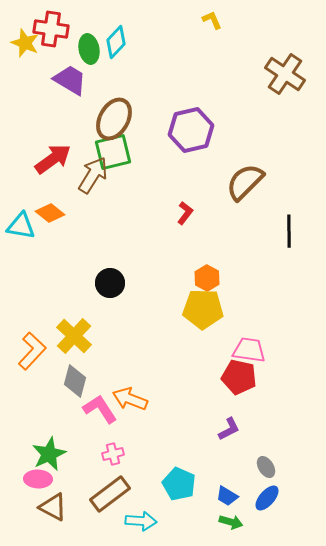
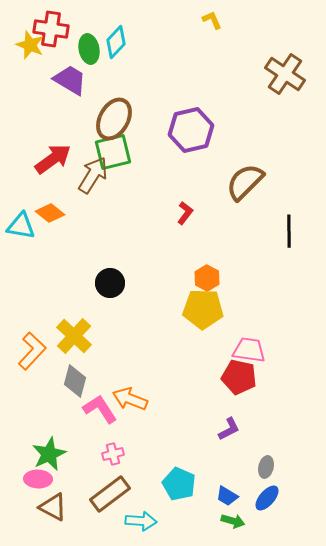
yellow star: moved 5 px right, 2 px down
gray ellipse: rotated 45 degrees clockwise
green arrow: moved 2 px right, 1 px up
